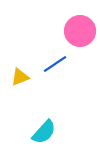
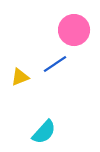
pink circle: moved 6 px left, 1 px up
